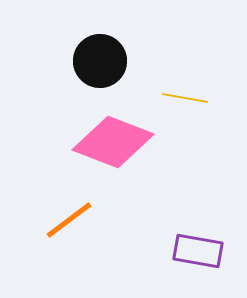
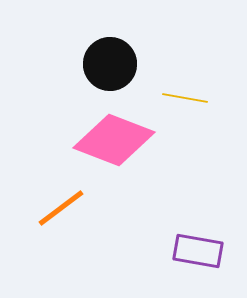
black circle: moved 10 px right, 3 px down
pink diamond: moved 1 px right, 2 px up
orange line: moved 8 px left, 12 px up
